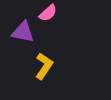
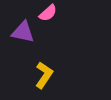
yellow L-shape: moved 9 px down
